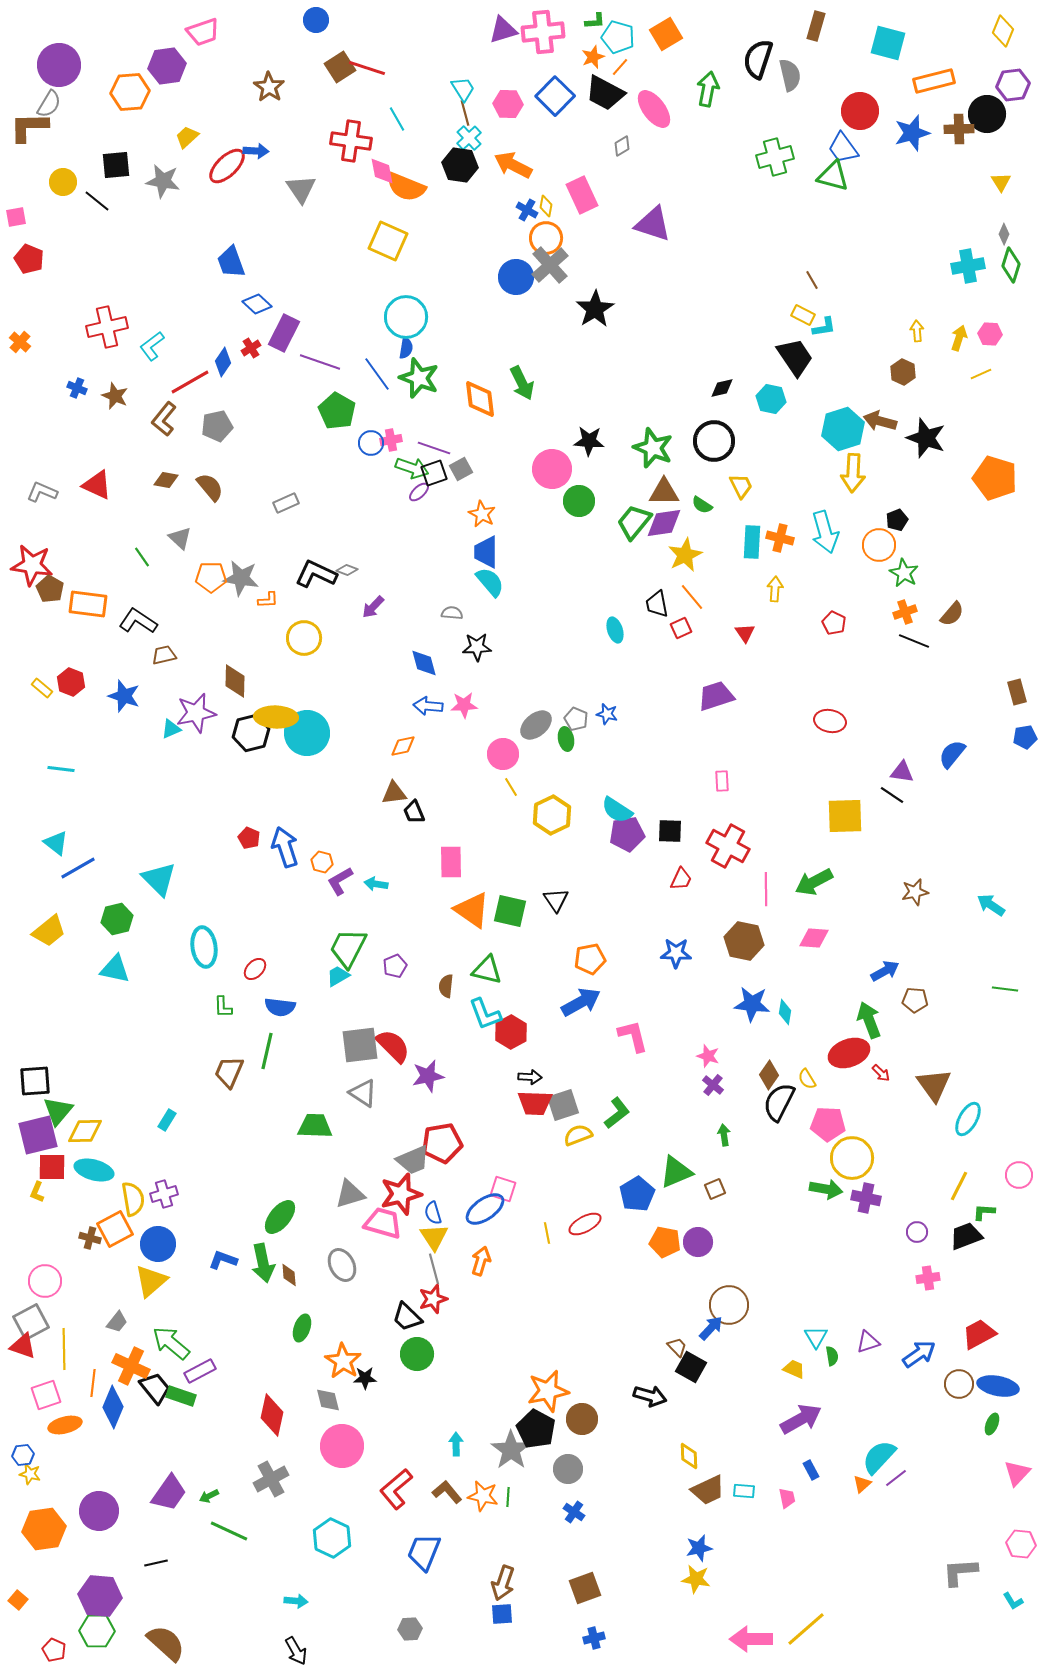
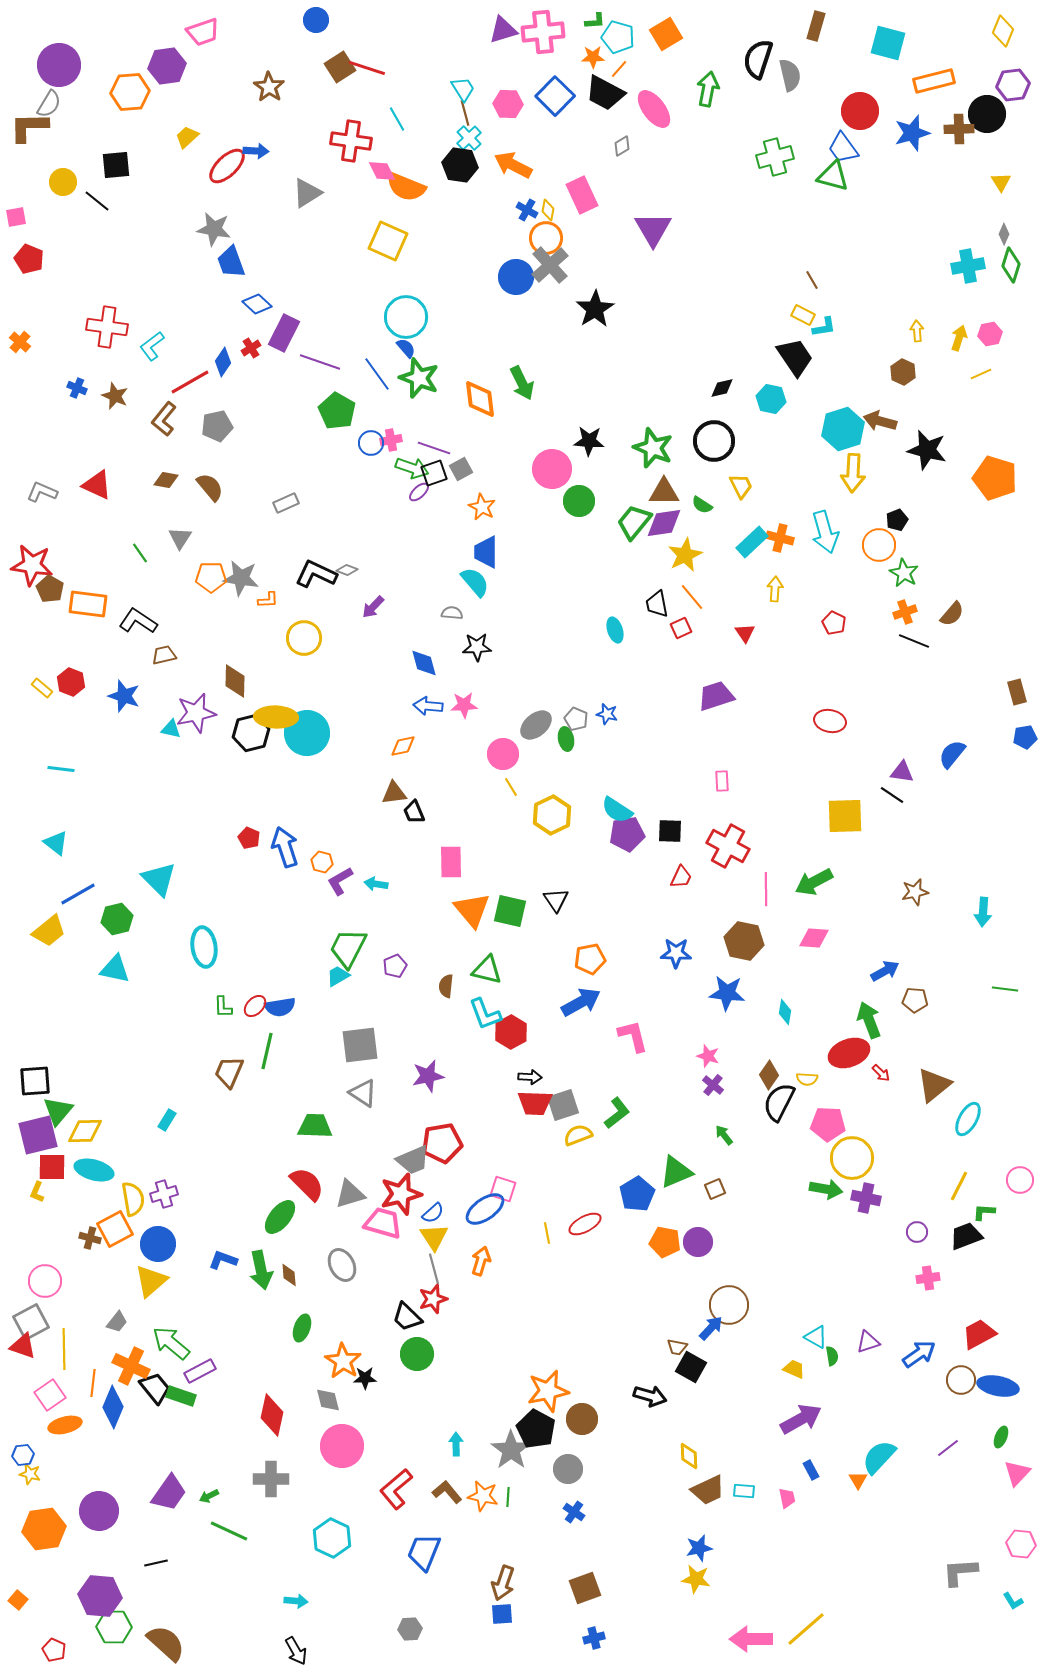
orange star at (593, 57): rotated 20 degrees clockwise
orange line at (620, 67): moved 1 px left, 2 px down
pink diamond at (382, 171): rotated 16 degrees counterclockwise
gray star at (163, 181): moved 51 px right, 48 px down
gray triangle at (301, 189): moved 6 px right, 4 px down; rotated 32 degrees clockwise
yellow diamond at (546, 206): moved 2 px right, 4 px down
purple triangle at (653, 224): moved 5 px down; rotated 42 degrees clockwise
red cross at (107, 327): rotated 21 degrees clockwise
pink hexagon at (990, 334): rotated 15 degrees counterclockwise
blue semicircle at (406, 348): rotated 50 degrees counterclockwise
black star at (926, 438): moved 1 px right, 12 px down; rotated 6 degrees counterclockwise
orange star at (482, 514): moved 7 px up
gray triangle at (180, 538): rotated 20 degrees clockwise
cyan rectangle at (752, 542): rotated 44 degrees clockwise
green line at (142, 557): moved 2 px left, 4 px up
cyan semicircle at (490, 582): moved 15 px left
cyan triangle at (171, 729): rotated 35 degrees clockwise
blue line at (78, 868): moved 26 px down
red trapezoid at (681, 879): moved 2 px up
cyan arrow at (991, 905): moved 8 px left, 7 px down; rotated 120 degrees counterclockwise
orange triangle at (472, 910): rotated 15 degrees clockwise
red ellipse at (255, 969): moved 37 px down
blue star at (752, 1004): moved 25 px left, 11 px up
blue semicircle at (280, 1007): rotated 16 degrees counterclockwise
red semicircle at (393, 1046): moved 86 px left, 138 px down
yellow semicircle at (807, 1079): rotated 55 degrees counterclockwise
brown triangle at (934, 1085): rotated 27 degrees clockwise
green arrow at (724, 1135): rotated 30 degrees counterclockwise
pink circle at (1019, 1175): moved 1 px right, 5 px down
blue semicircle at (433, 1213): rotated 115 degrees counterclockwise
green arrow at (263, 1263): moved 2 px left, 7 px down
cyan triangle at (816, 1337): rotated 30 degrees counterclockwise
brown trapezoid at (677, 1347): rotated 145 degrees clockwise
brown circle at (959, 1384): moved 2 px right, 4 px up
pink square at (46, 1395): moved 4 px right; rotated 16 degrees counterclockwise
green ellipse at (992, 1424): moved 9 px right, 13 px down
purple line at (896, 1478): moved 52 px right, 30 px up
gray cross at (271, 1479): rotated 28 degrees clockwise
orange triangle at (862, 1484): moved 4 px left, 4 px up; rotated 18 degrees counterclockwise
green hexagon at (97, 1631): moved 17 px right, 4 px up
